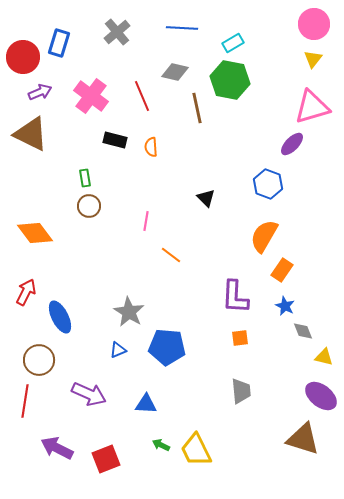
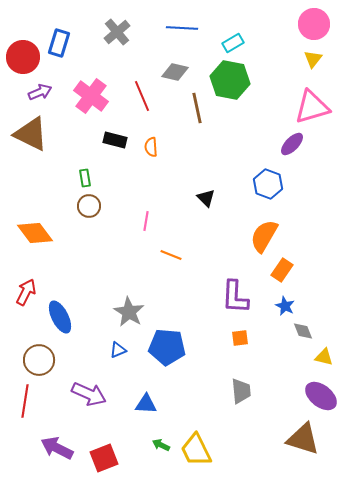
orange line at (171, 255): rotated 15 degrees counterclockwise
red square at (106, 459): moved 2 px left, 1 px up
